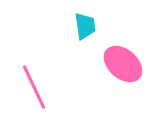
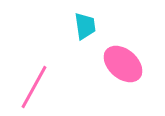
pink line: rotated 54 degrees clockwise
